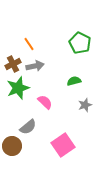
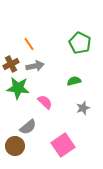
brown cross: moved 2 px left
green star: rotated 25 degrees clockwise
gray star: moved 2 px left, 3 px down
brown circle: moved 3 px right
